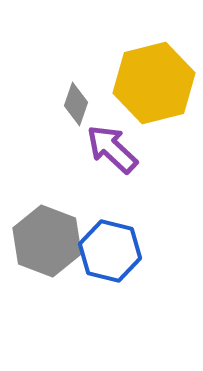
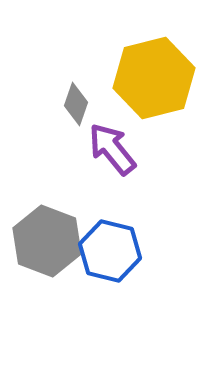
yellow hexagon: moved 5 px up
purple arrow: rotated 8 degrees clockwise
